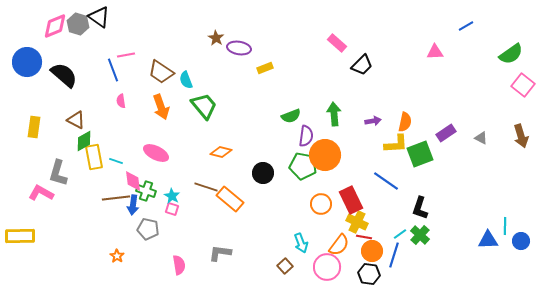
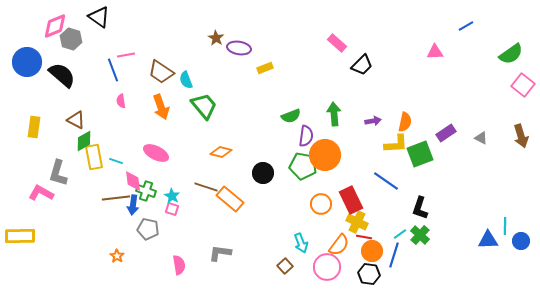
gray hexagon at (78, 24): moved 7 px left, 15 px down
black semicircle at (64, 75): moved 2 px left
